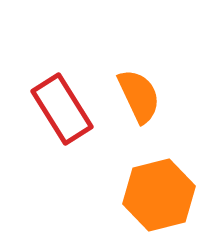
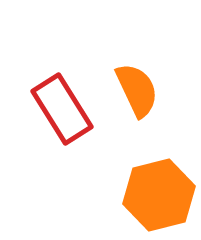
orange semicircle: moved 2 px left, 6 px up
